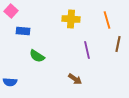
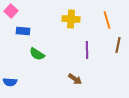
brown line: moved 1 px down
purple line: rotated 12 degrees clockwise
green semicircle: moved 2 px up
